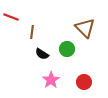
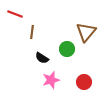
red line: moved 4 px right, 3 px up
brown triangle: moved 1 px right, 4 px down; rotated 25 degrees clockwise
black semicircle: moved 4 px down
pink star: rotated 18 degrees clockwise
